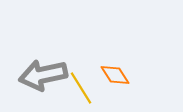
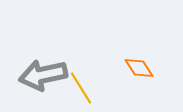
orange diamond: moved 24 px right, 7 px up
